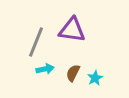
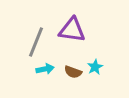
brown semicircle: moved 1 px up; rotated 96 degrees counterclockwise
cyan star: moved 11 px up
